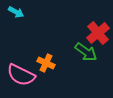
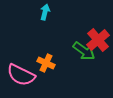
cyan arrow: moved 29 px right; rotated 105 degrees counterclockwise
red cross: moved 7 px down
green arrow: moved 2 px left, 1 px up
